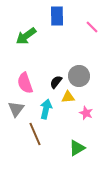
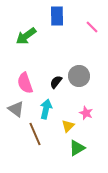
yellow triangle: moved 29 px down; rotated 40 degrees counterclockwise
gray triangle: rotated 30 degrees counterclockwise
